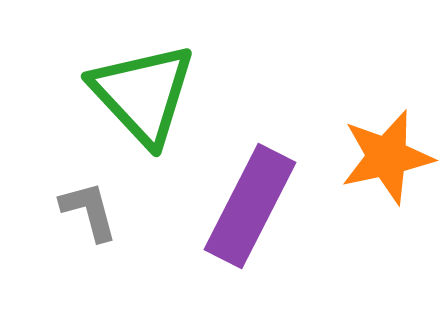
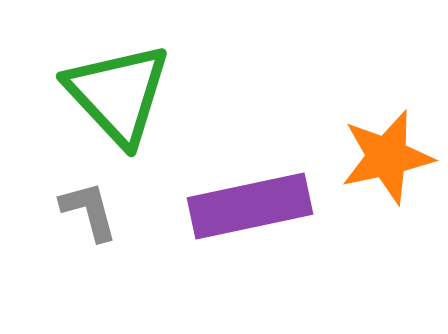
green triangle: moved 25 px left
purple rectangle: rotated 51 degrees clockwise
